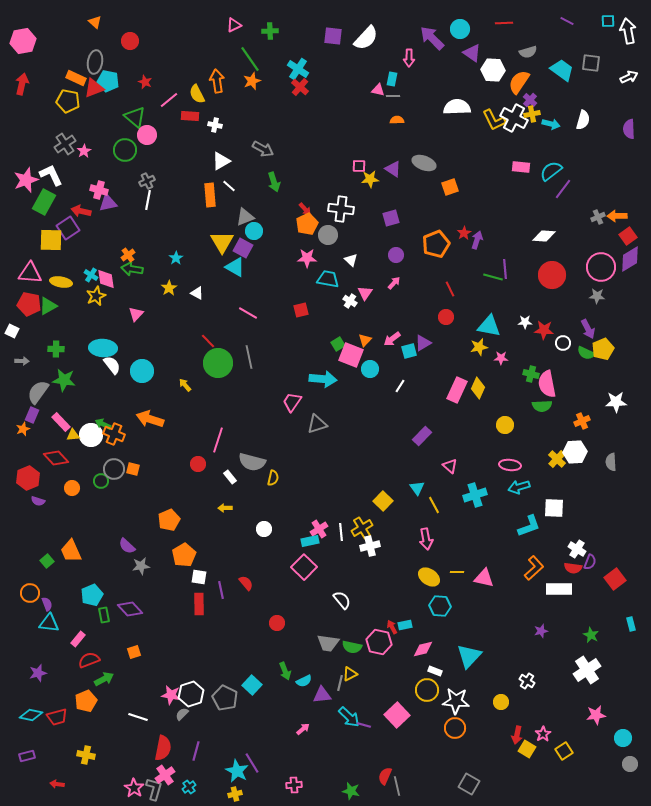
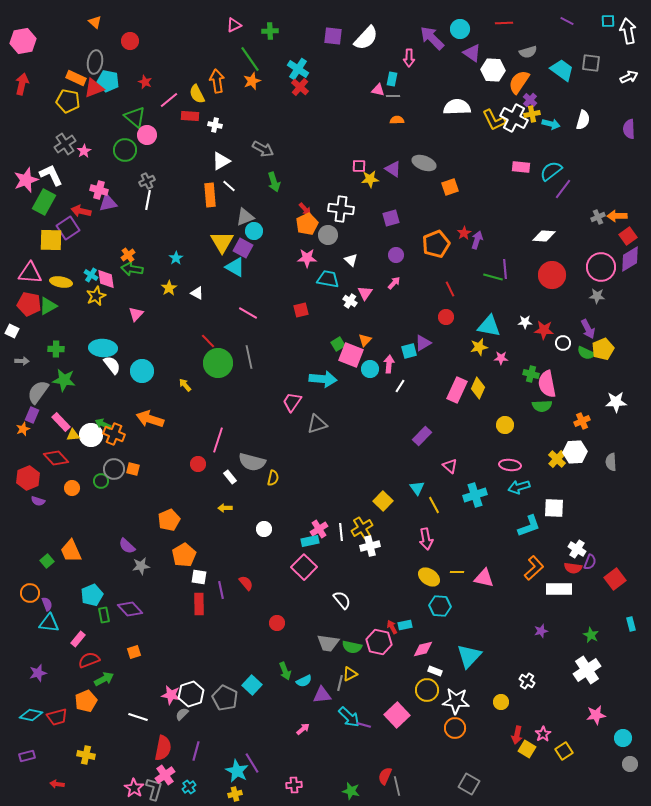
pink arrow at (392, 339): moved 3 px left, 25 px down; rotated 132 degrees clockwise
